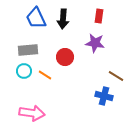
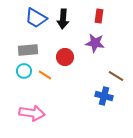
blue trapezoid: rotated 35 degrees counterclockwise
